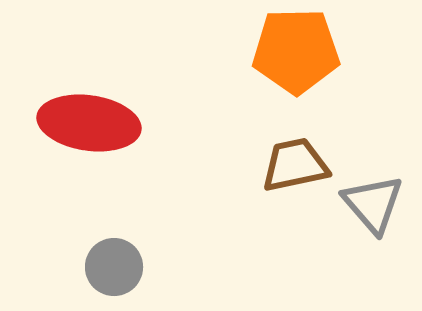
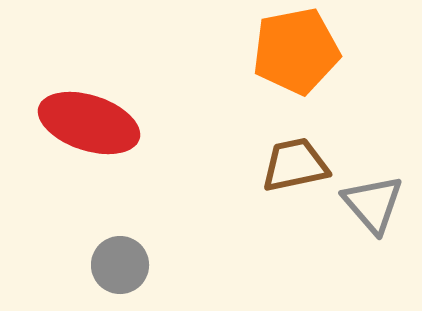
orange pentagon: rotated 10 degrees counterclockwise
red ellipse: rotated 10 degrees clockwise
gray circle: moved 6 px right, 2 px up
